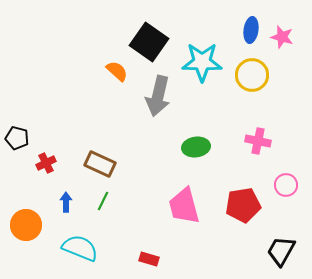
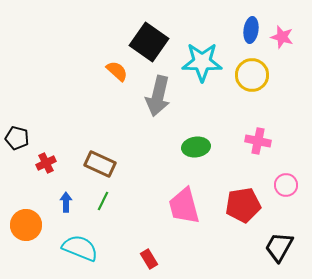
black trapezoid: moved 2 px left, 4 px up
red rectangle: rotated 42 degrees clockwise
